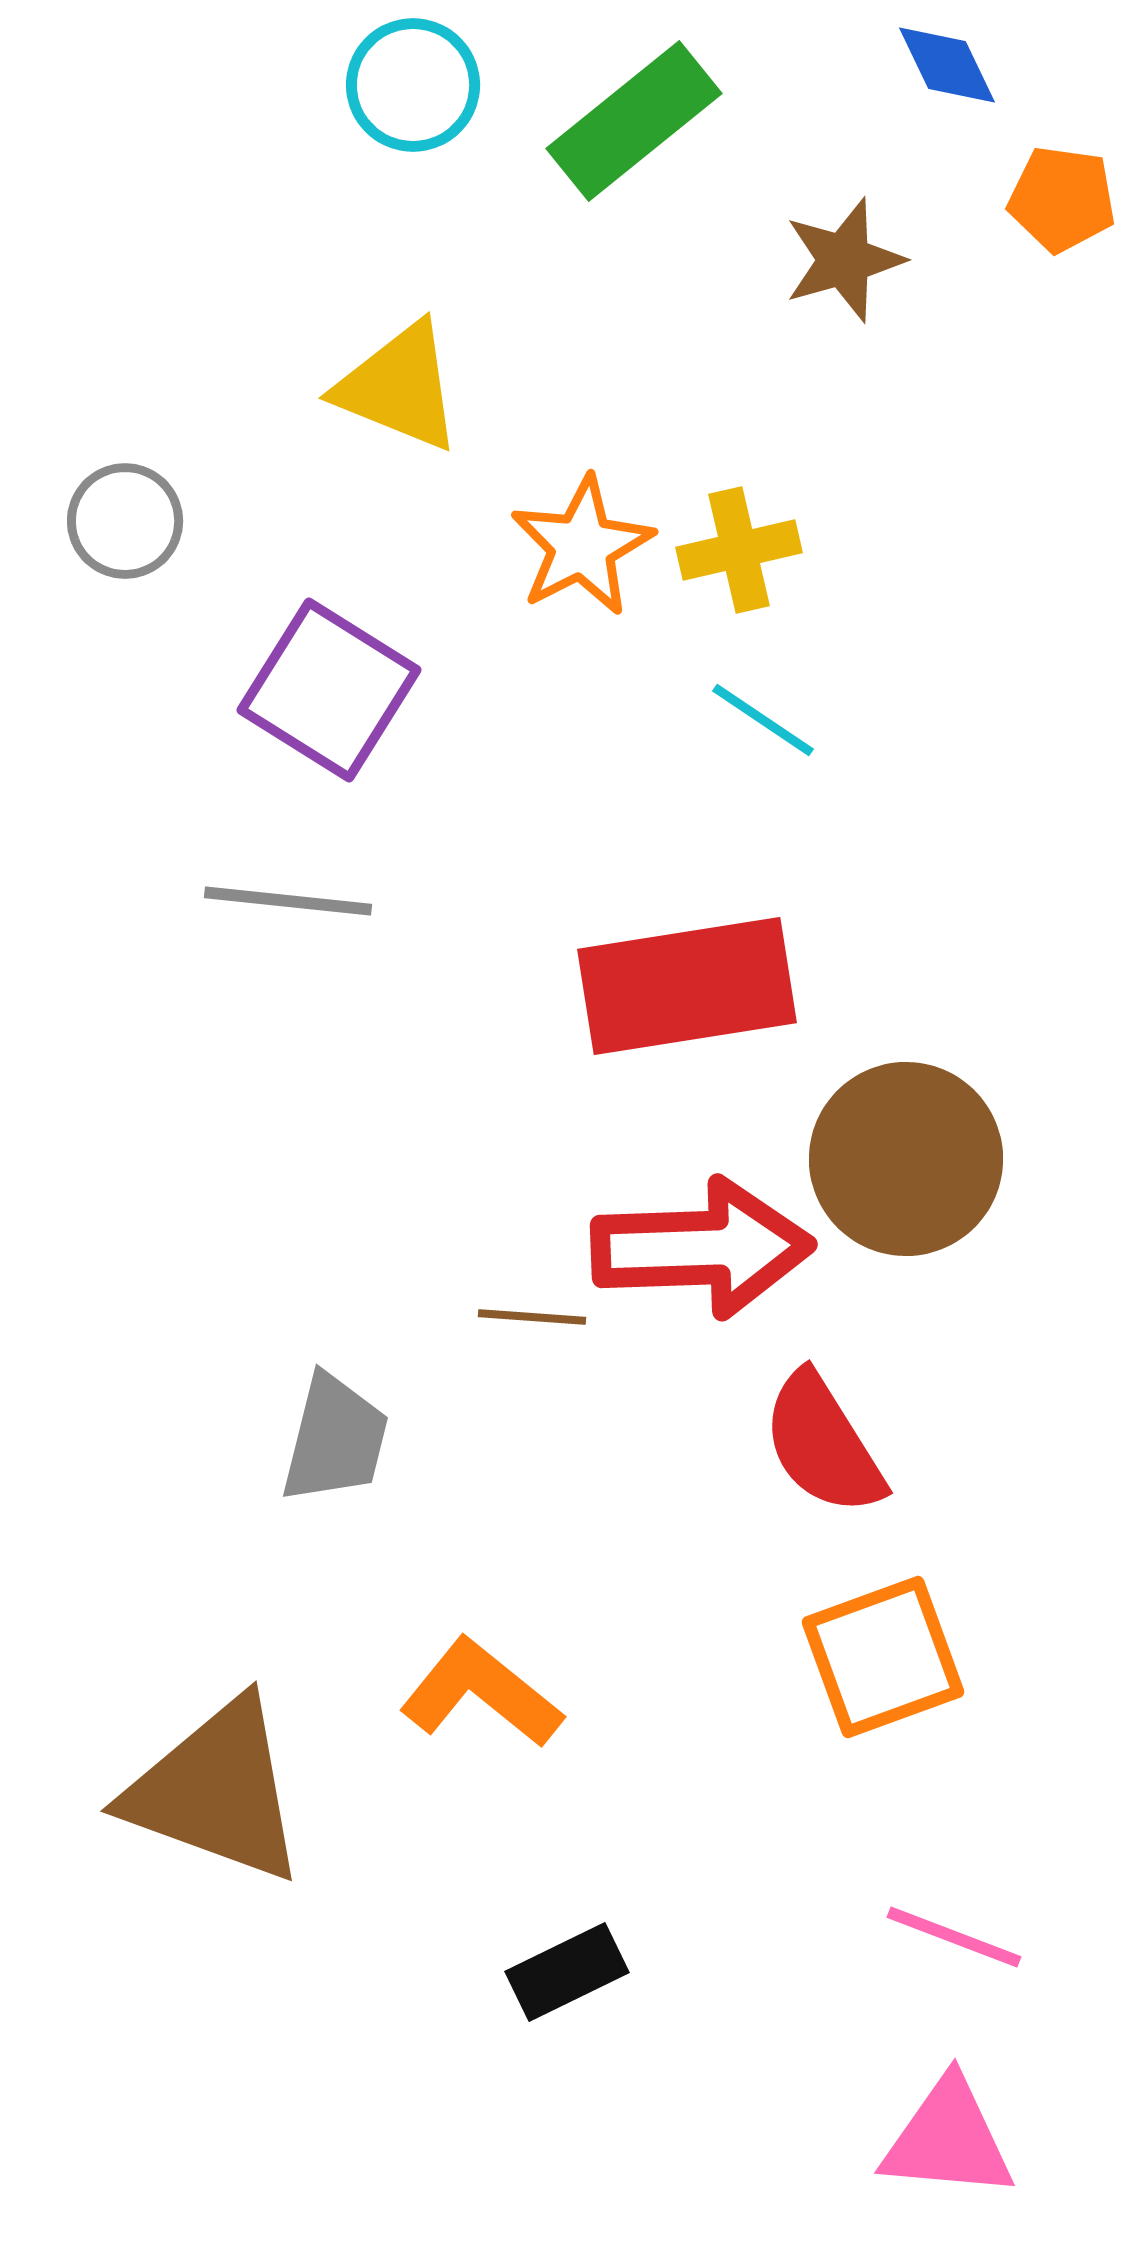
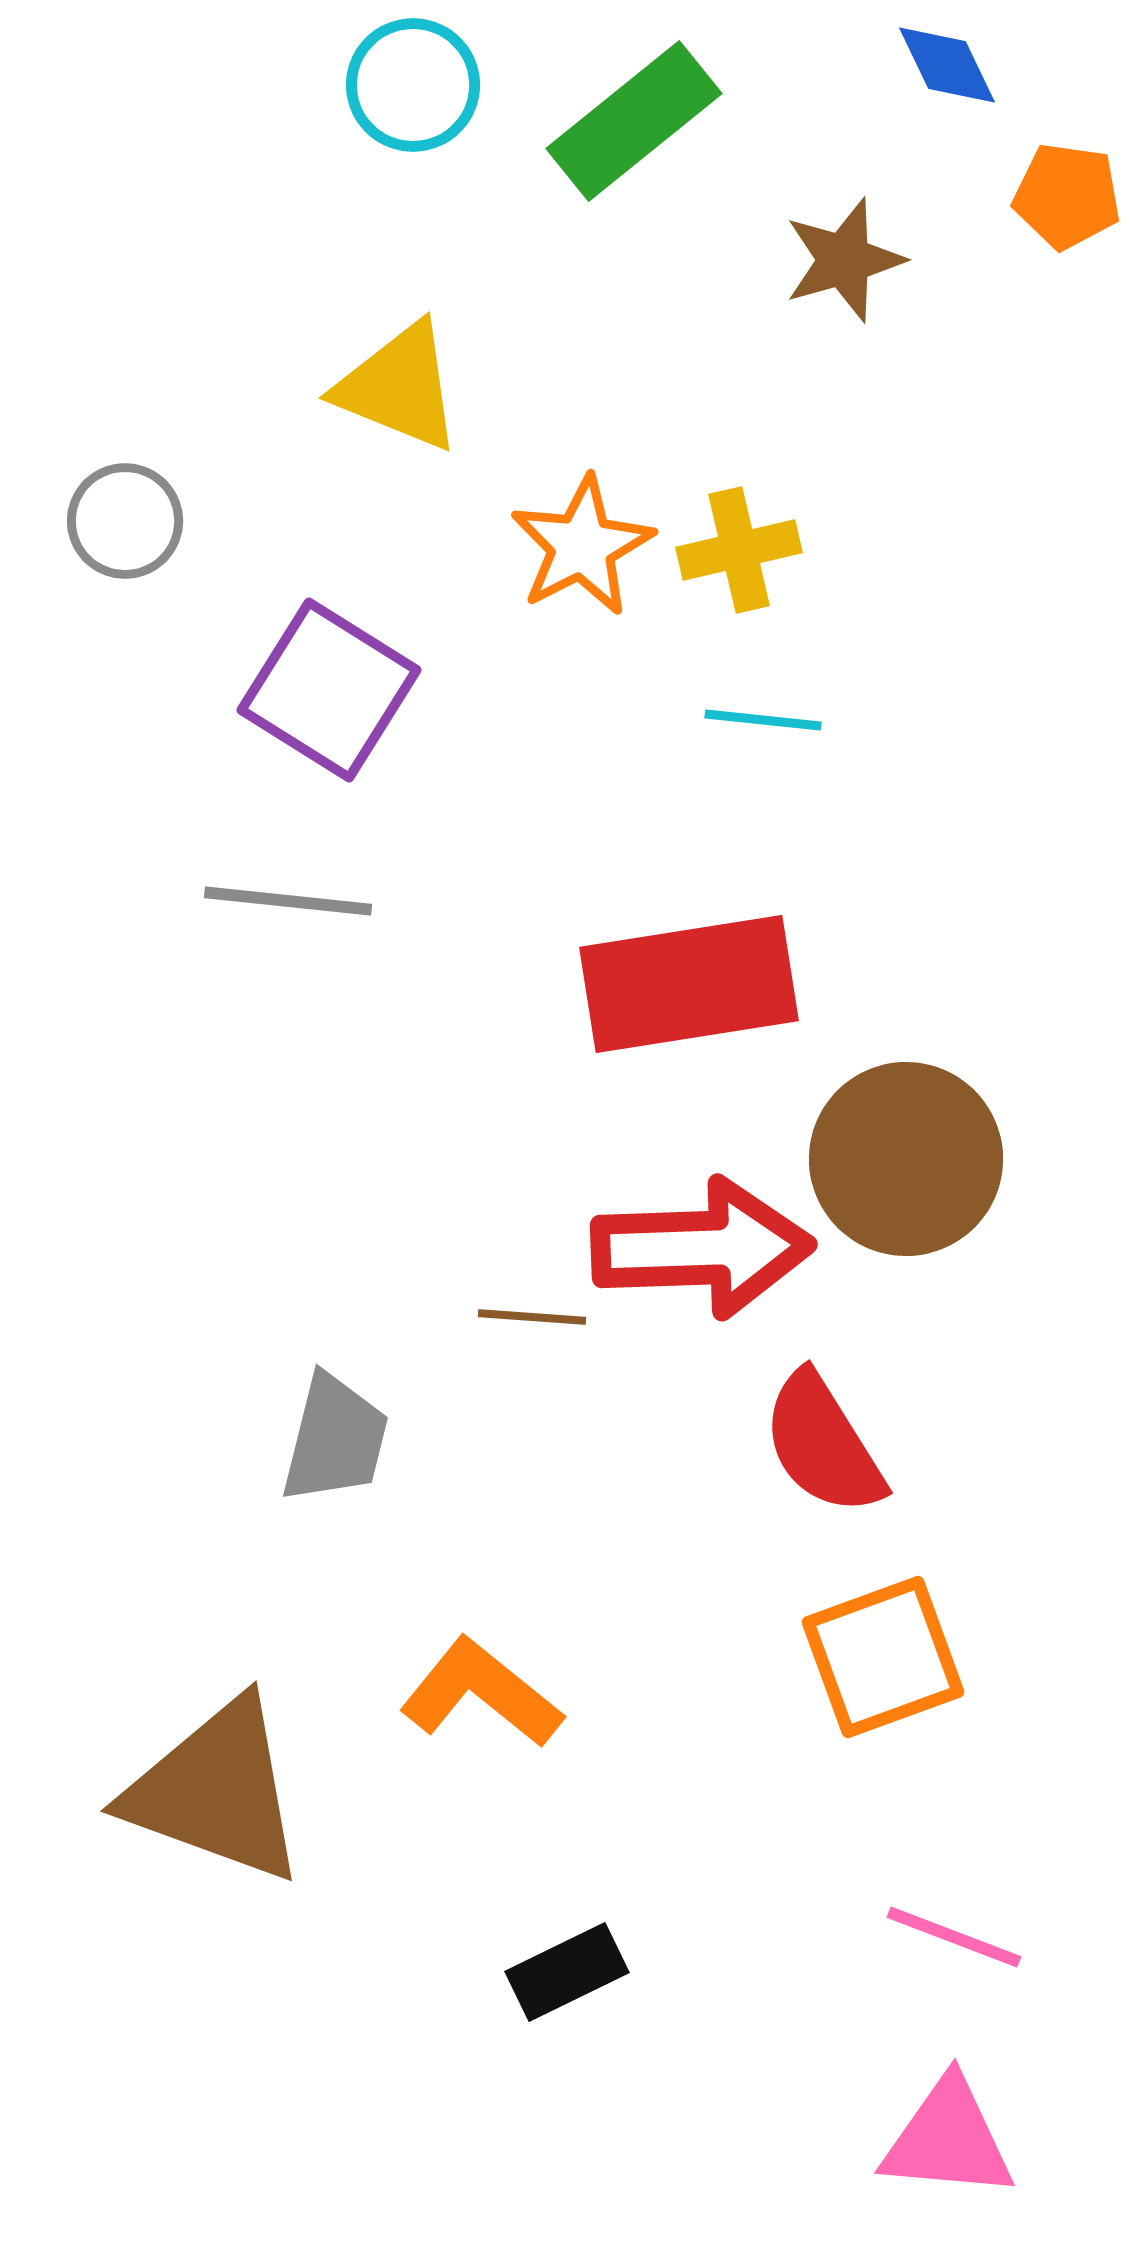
orange pentagon: moved 5 px right, 3 px up
cyan line: rotated 28 degrees counterclockwise
red rectangle: moved 2 px right, 2 px up
